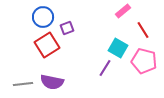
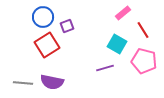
pink rectangle: moved 2 px down
purple square: moved 2 px up
cyan square: moved 1 px left, 4 px up
purple line: rotated 42 degrees clockwise
gray line: moved 1 px up; rotated 12 degrees clockwise
